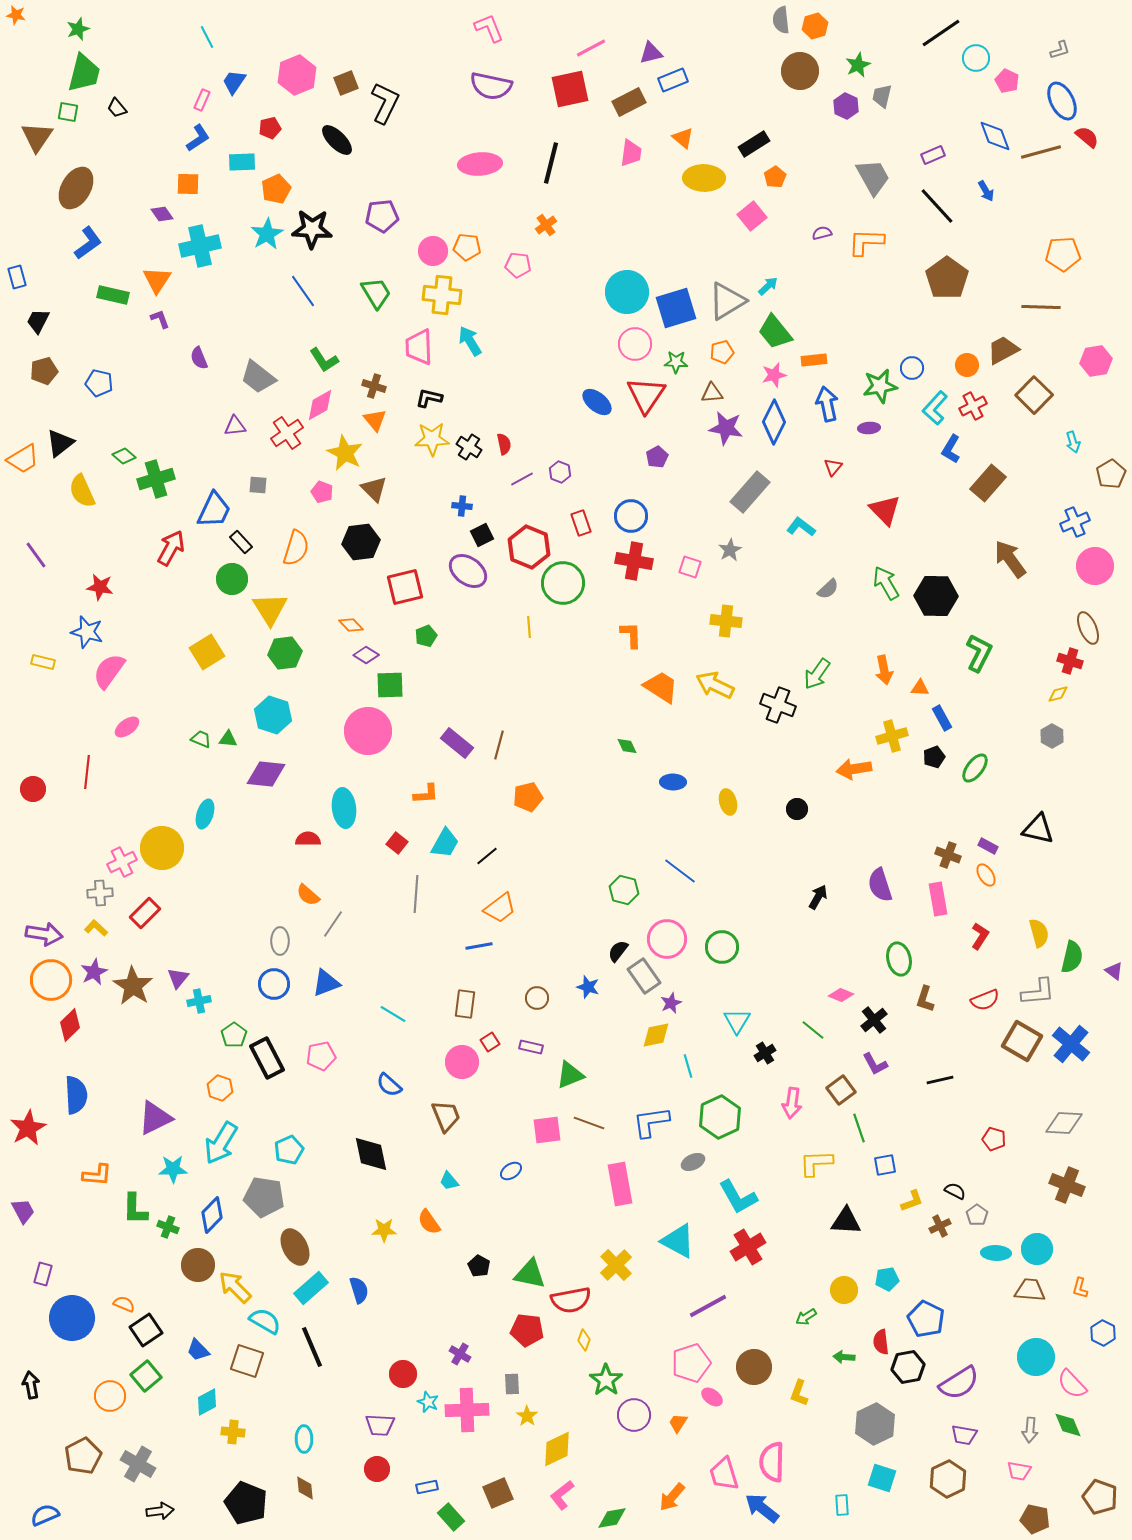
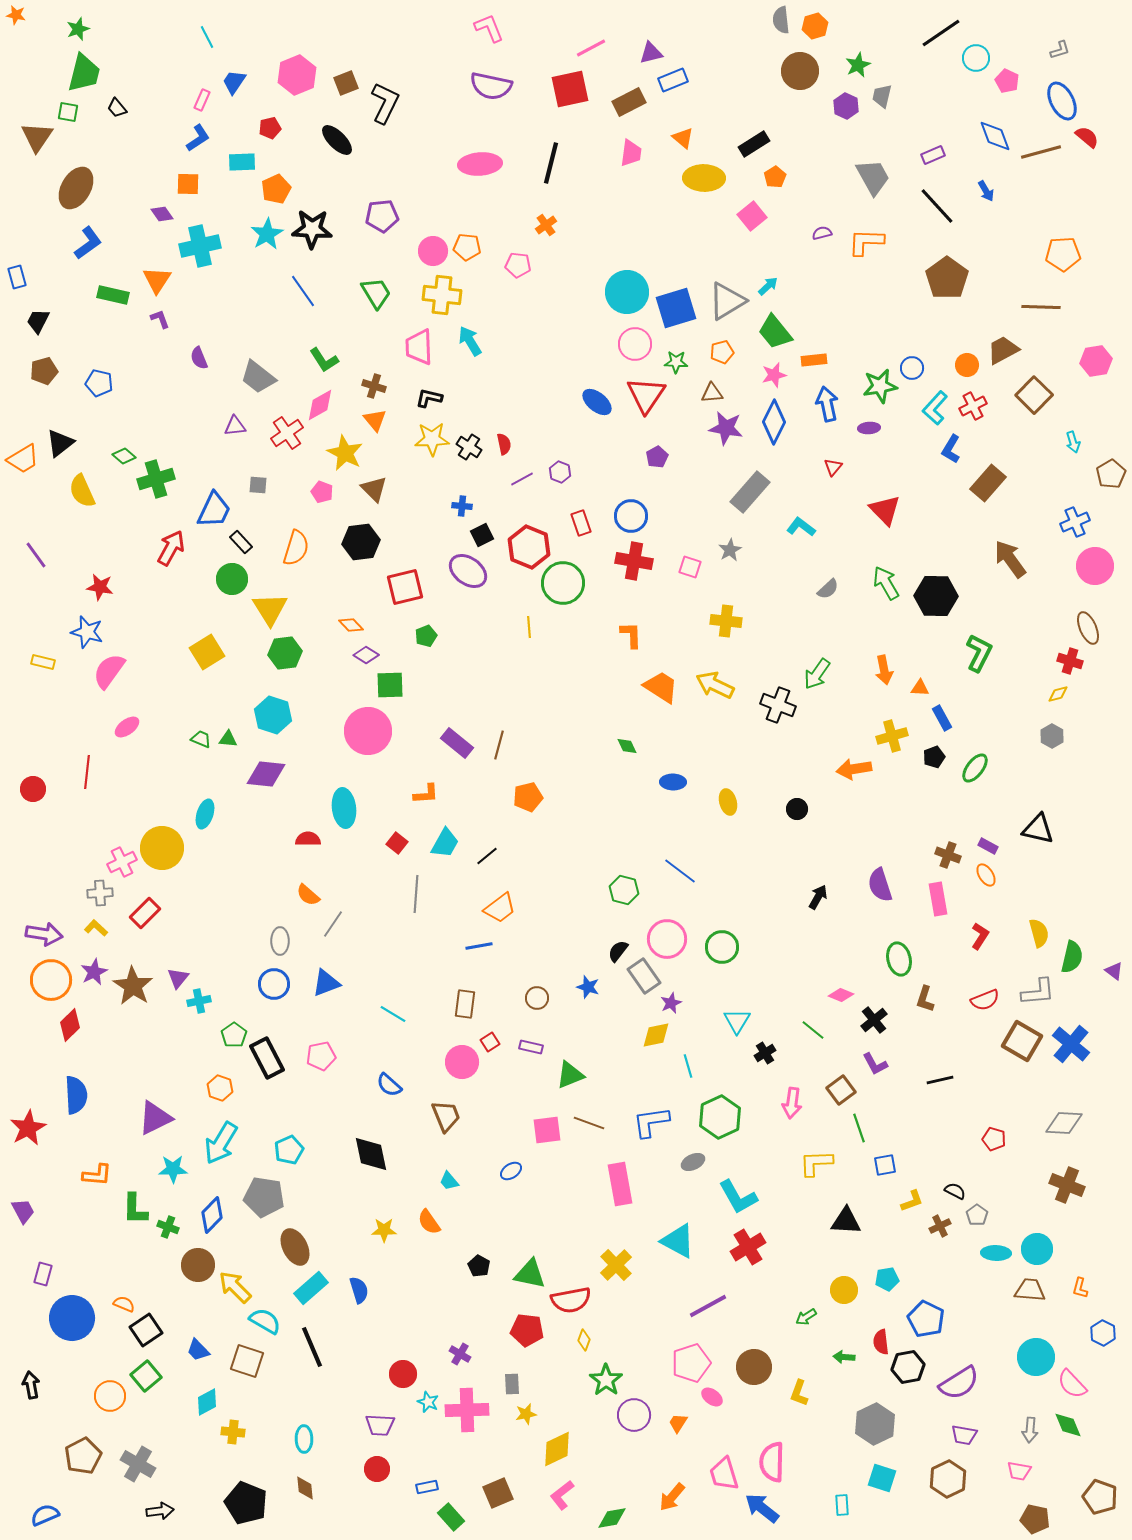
yellow star at (527, 1416): moved 1 px left, 2 px up; rotated 25 degrees clockwise
